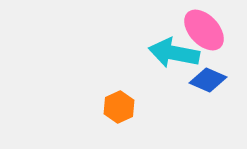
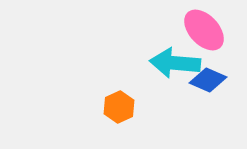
cyan arrow: moved 1 px right, 10 px down; rotated 6 degrees counterclockwise
